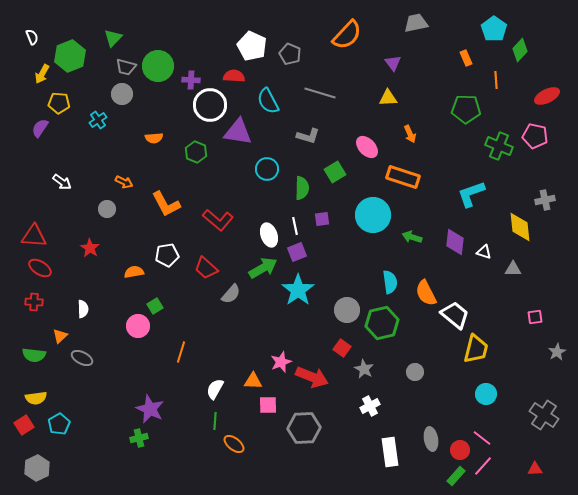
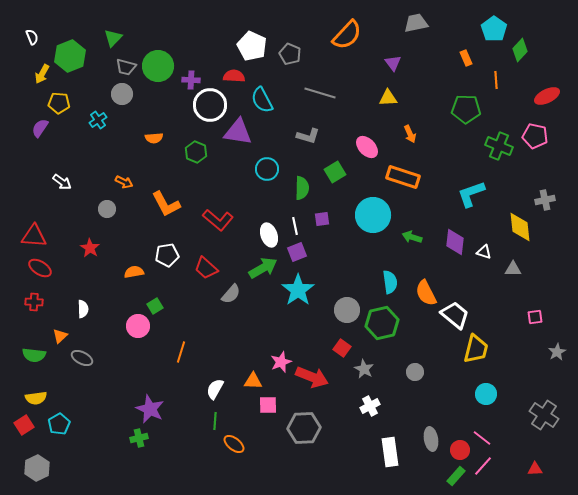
cyan semicircle at (268, 101): moved 6 px left, 1 px up
